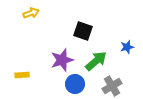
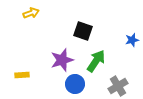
blue star: moved 5 px right, 7 px up
green arrow: rotated 15 degrees counterclockwise
gray cross: moved 6 px right
